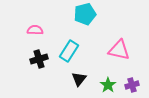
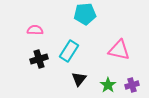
cyan pentagon: rotated 10 degrees clockwise
